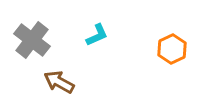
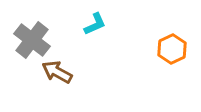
cyan L-shape: moved 2 px left, 11 px up
brown arrow: moved 2 px left, 10 px up
